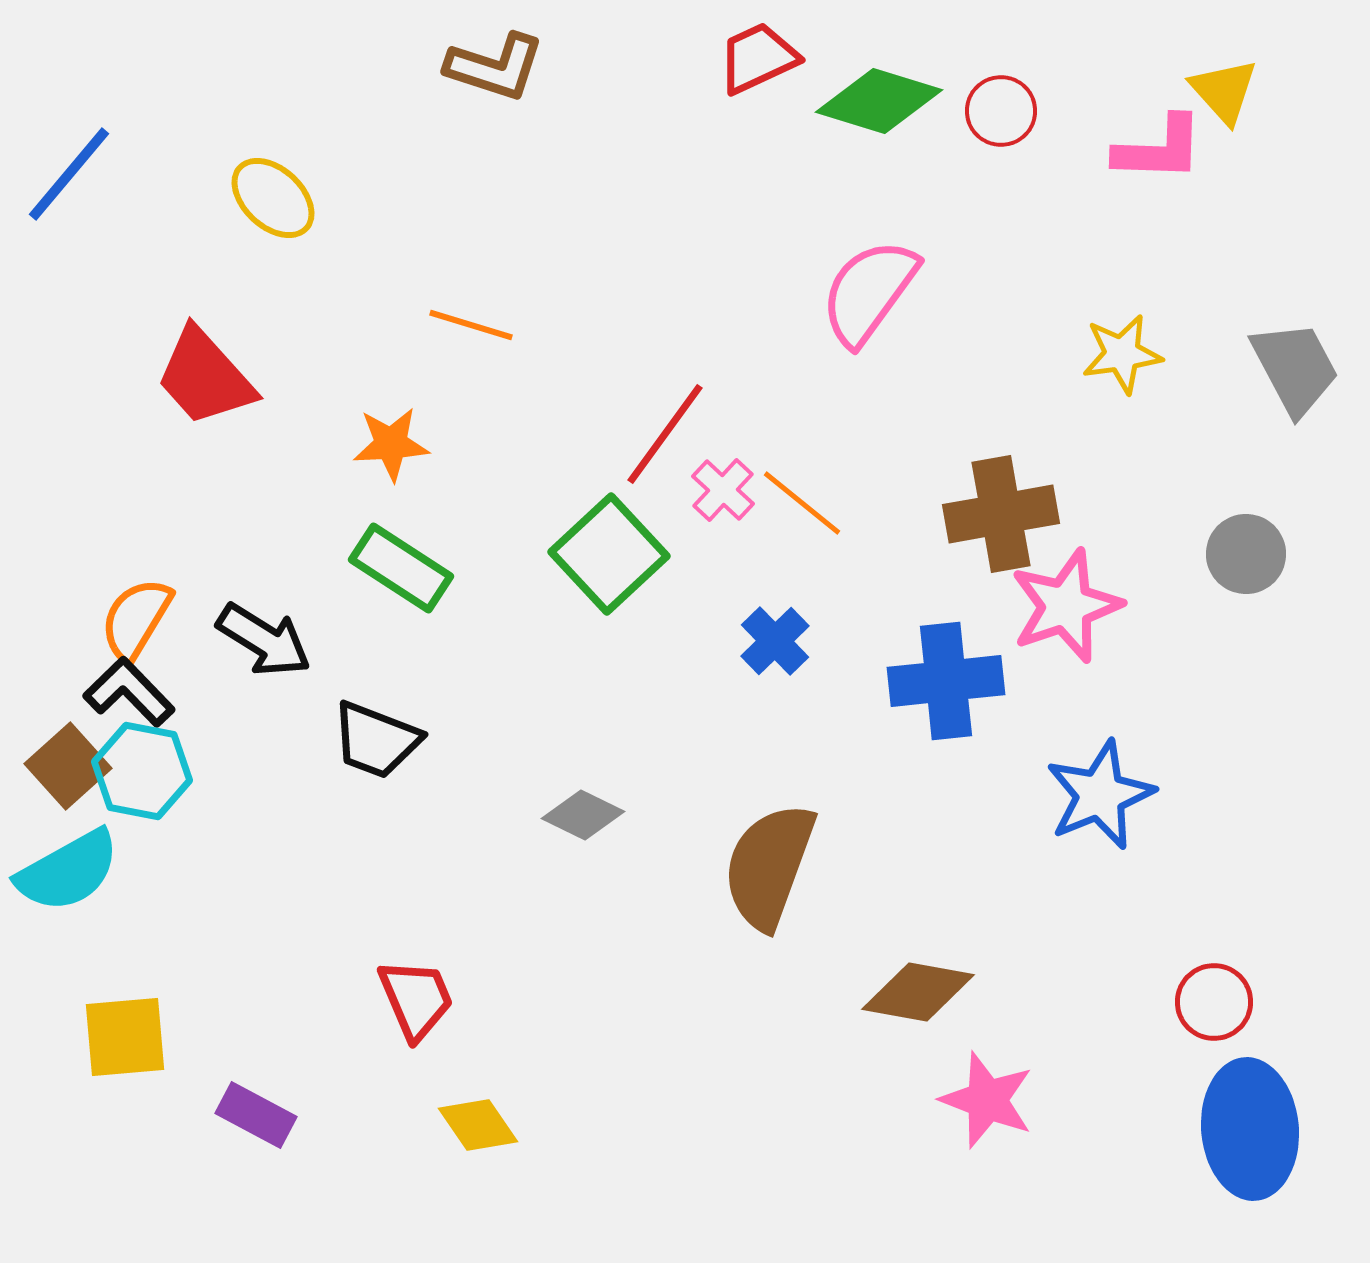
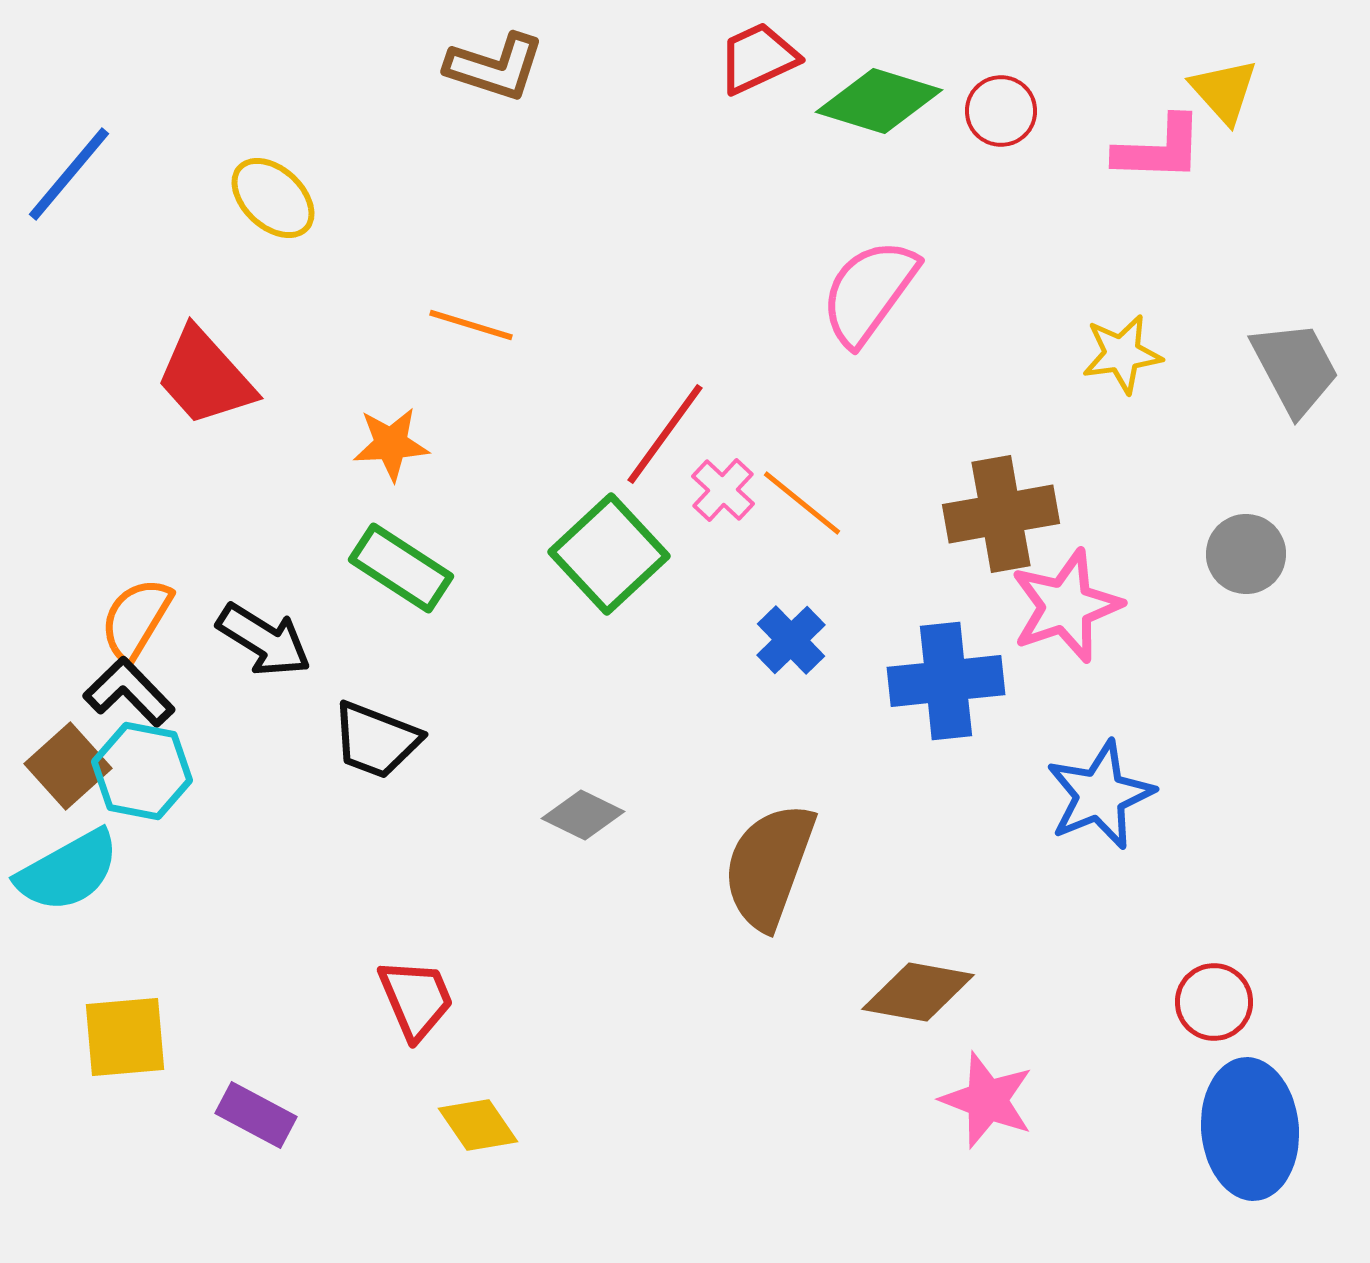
blue cross at (775, 641): moved 16 px right, 1 px up
